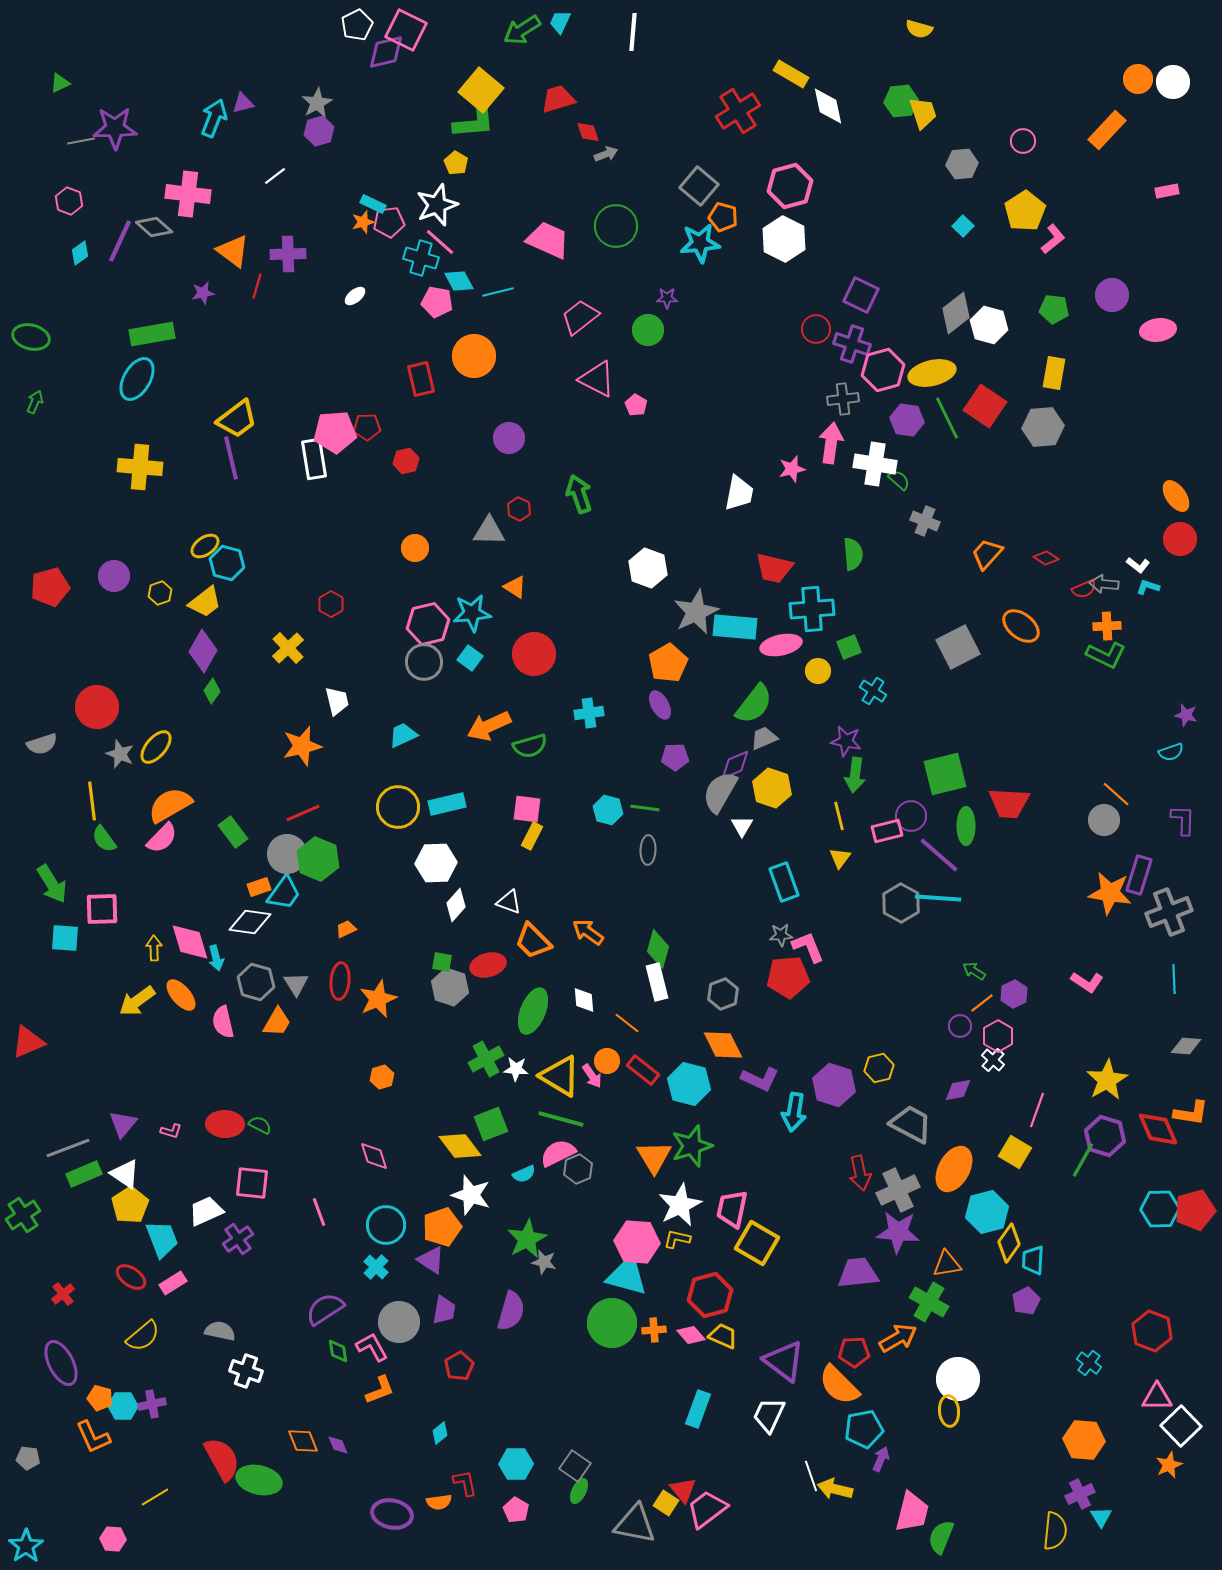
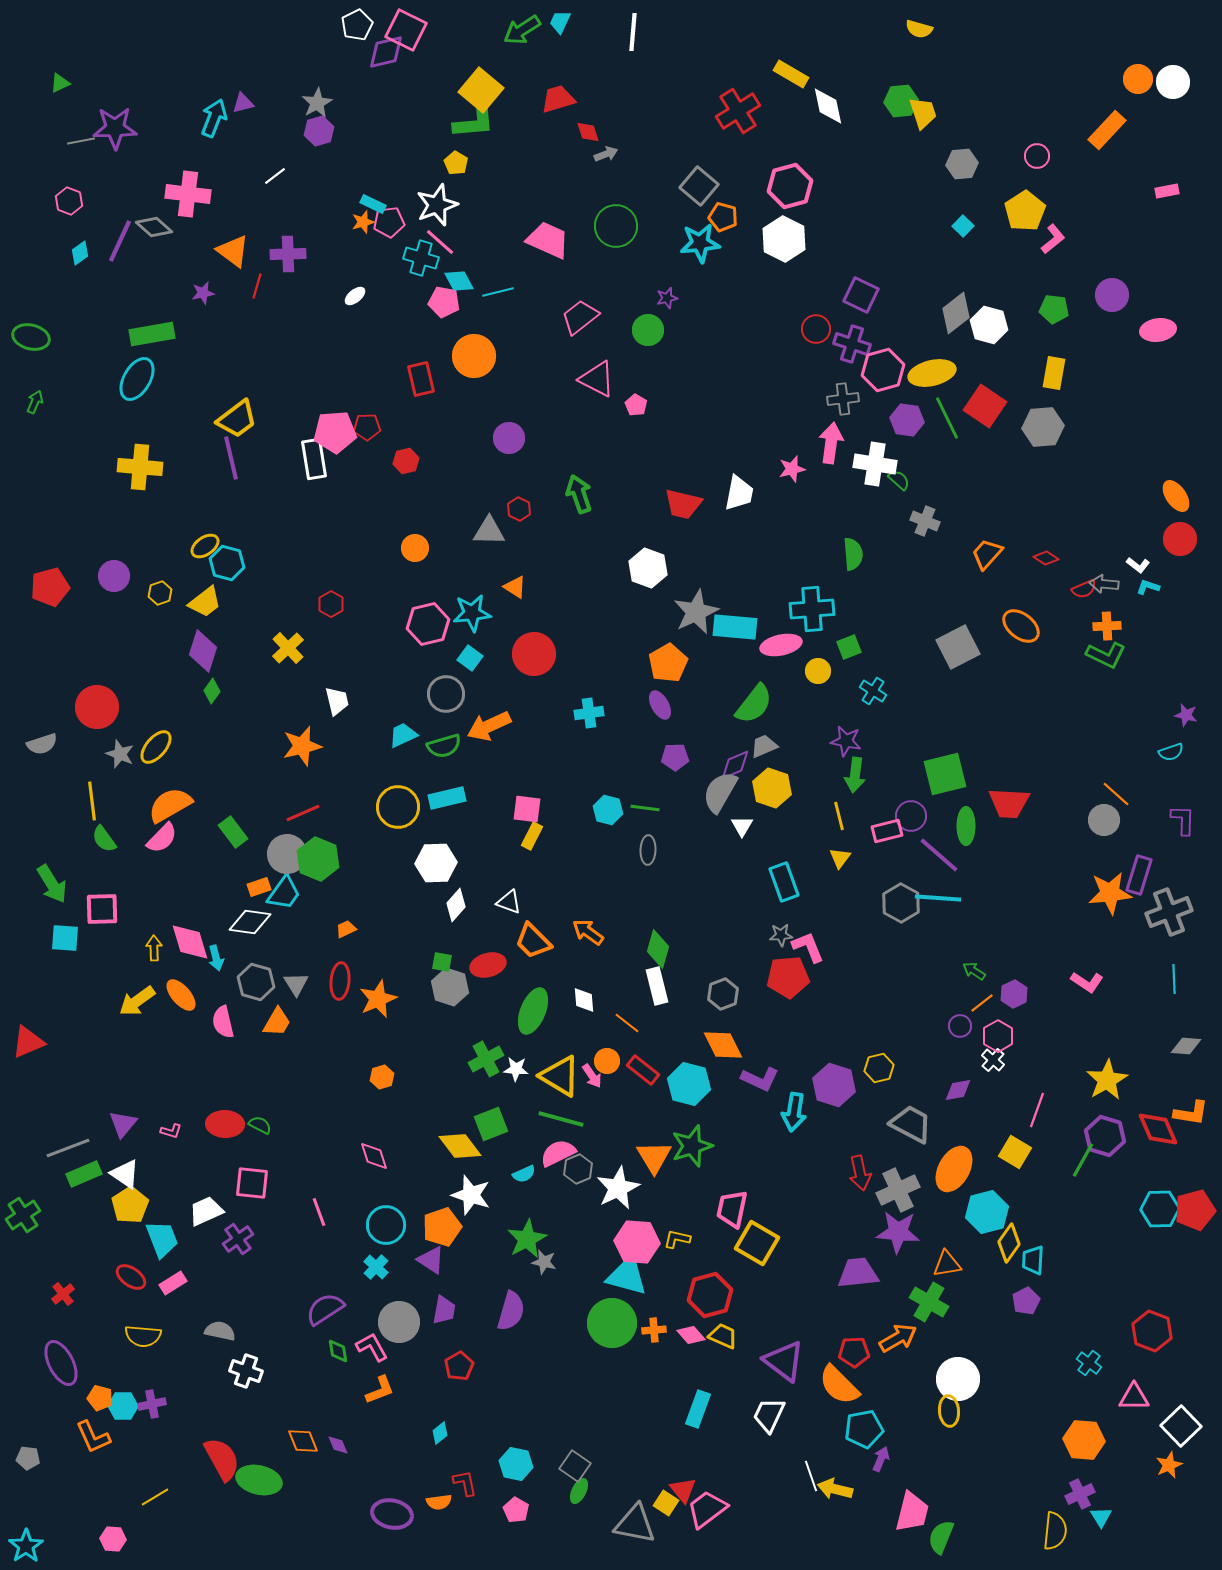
pink circle at (1023, 141): moved 14 px right, 15 px down
purple star at (667, 298): rotated 15 degrees counterclockwise
pink pentagon at (437, 302): moved 7 px right
red trapezoid at (774, 568): moved 91 px left, 64 px up
purple diamond at (203, 651): rotated 12 degrees counterclockwise
gray circle at (424, 662): moved 22 px right, 32 px down
gray trapezoid at (764, 738): moved 8 px down
green semicircle at (530, 746): moved 86 px left
cyan rectangle at (447, 804): moved 6 px up
orange star at (1110, 893): rotated 15 degrees counterclockwise
white rectangle at (657, 982): moved 4 px down
white star at (680, 1205): moved 62 px left, 17 px up
yellow semicircle at (143, 1336): rotated 45 degrees clockwise
pink triangle at (1157, 1397): moved 23 px left
cyan hexagon at (516, 1464): rotated 12 degrees clockwise
